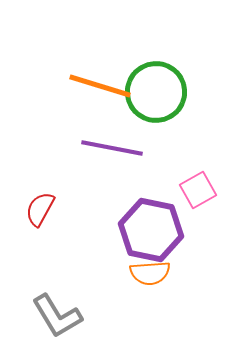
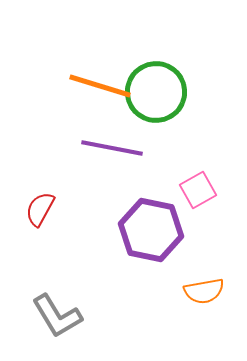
orange semicircle: moved 54 px right, 18 px down; rotated 6 degrees counterclockwise
